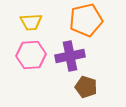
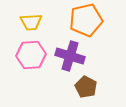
purple cross: rotated 28 degrees clockwise
brown pentagon: rotated 10 degrees clockwise
